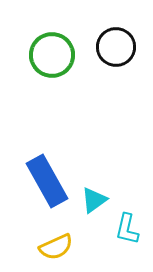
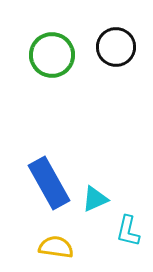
blue rectangle: moved 2 px right, 2 px down
cyan triangle: moved 1 px right, 1 px up; rotated 12 degrees clockwise
cyan L-shape: moved 1 px right, 2 px down
yellow semicircle: rotated 148 degrees counterclockwise
